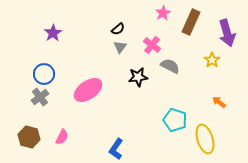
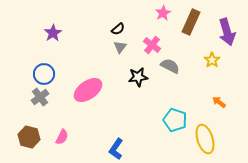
purple arrow: moved 1 px up
